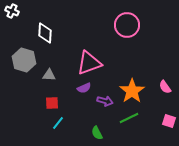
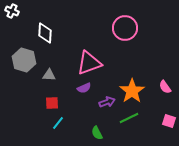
pink circle: moved 2 px left, 3 px down
purple arrow: moved 2 px right, 1 px down; rotated 35 degrees counterclockwise
